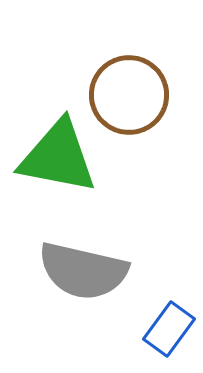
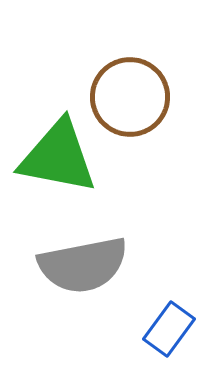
brown circle: moved 1 px right, 2 px down
gray semicircle: moved 6 px up; rotated 24 degrees counterclockwise
